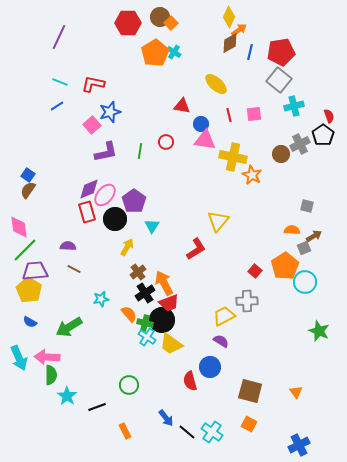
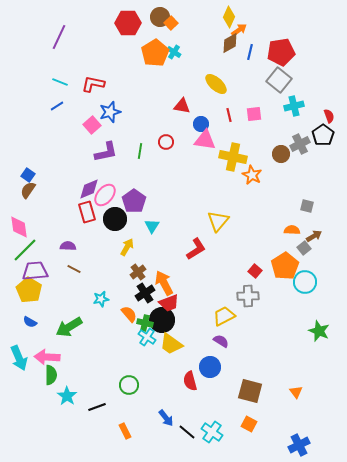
gray square at (304, 248): rotated 16 degrees counterclockwise
gray cross at (247, 301): moved 1 px right, 5 px up
